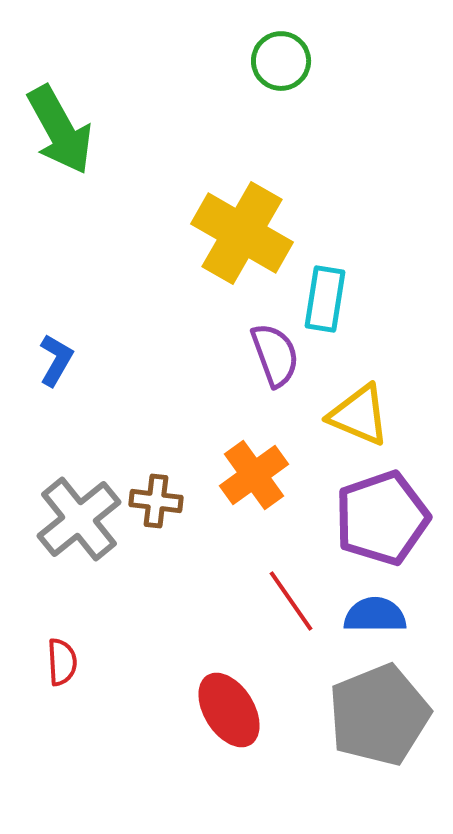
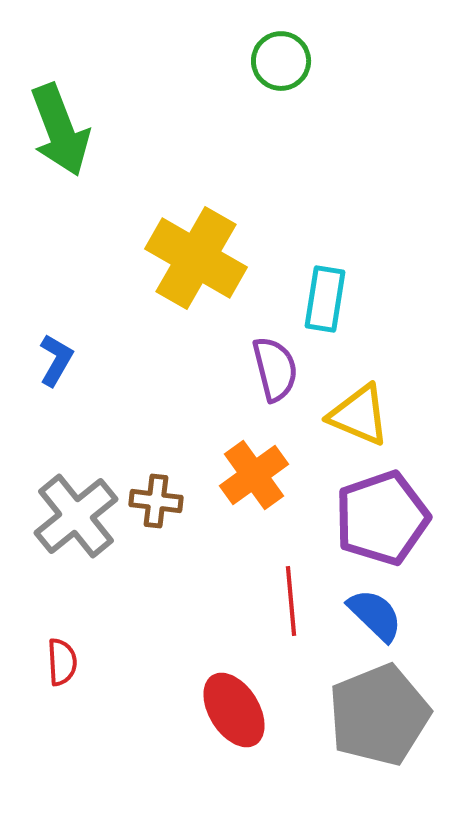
green arrow: rotated 8 degrees clockwise
yellow cross: moved 46 px left, 25 px down
purple semicircle: moved 14 px down; rotated 6 degrees clockwise
gray cross: moved 3 px left, 3 px up
red line: rotated 30 degrees clockwise
blue semicircle: rotated 44 degrees clockwise
red ellipse: moved 5 px right
